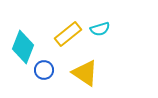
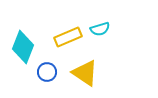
yellow rectangle: moved 3 px down; rotated 16 degrees clockwise
blue circle: moved 3 px right, 2 px down
